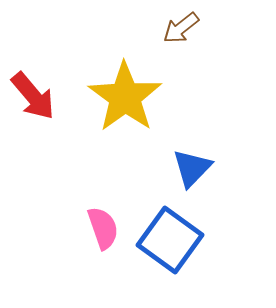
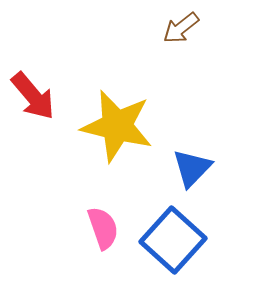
yellow star: moved 8 px left, 29 px down; rotated 22 degrees counterclockwise
blue square: moved 3 px right; rotated 6 degrees clockwise
